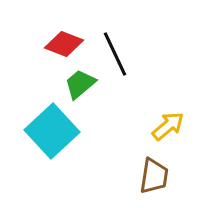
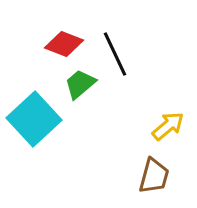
cyan square: moved 18 px left, 12 px up
brown trapezoid: rotated 6 degrees clockwise
